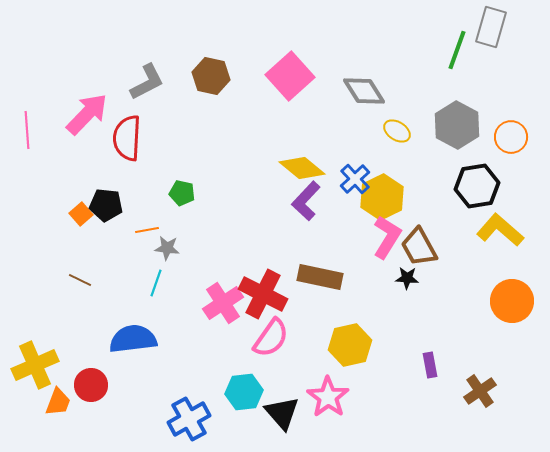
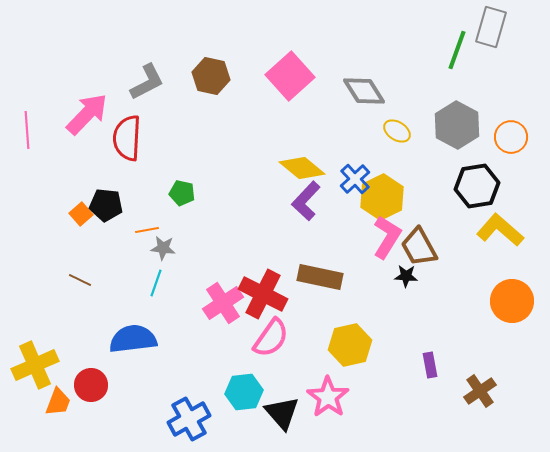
gray star at (167, 248): moved 4 px left
black star at (407, 278): moved 1 px left, 2 px up
